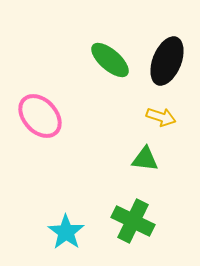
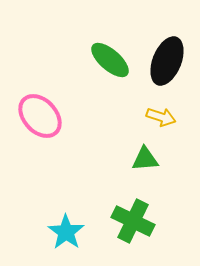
green triangle: rotated 12 degrees counterclockwise
